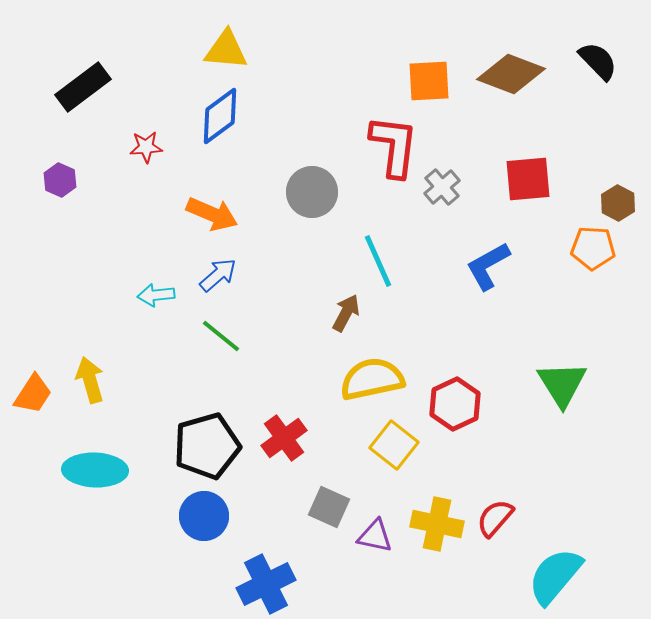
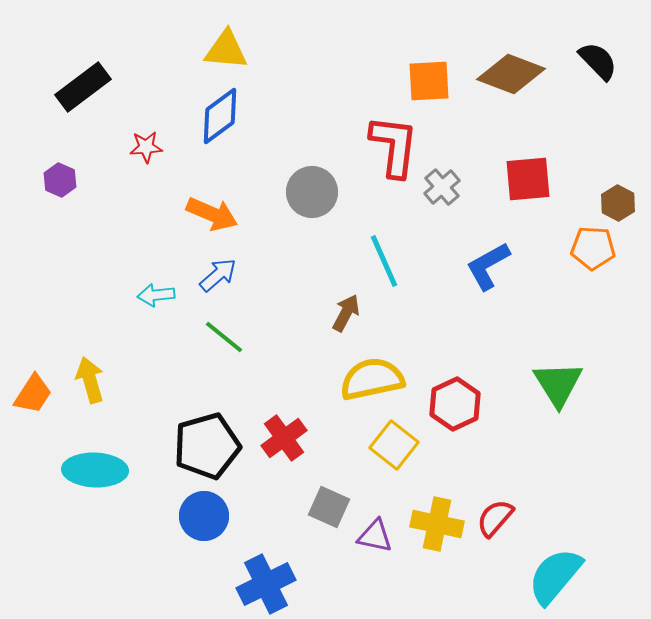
cyan line: moved 6 px right
green line: moved 3 px right, 1 px down
green triangle: moved 4 px left
